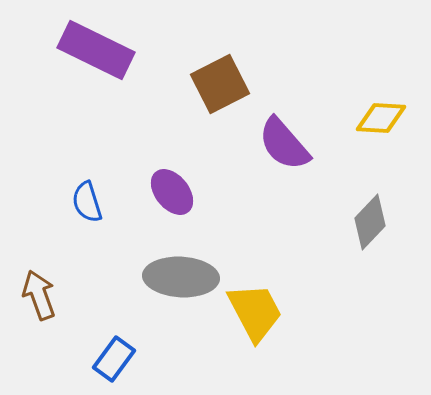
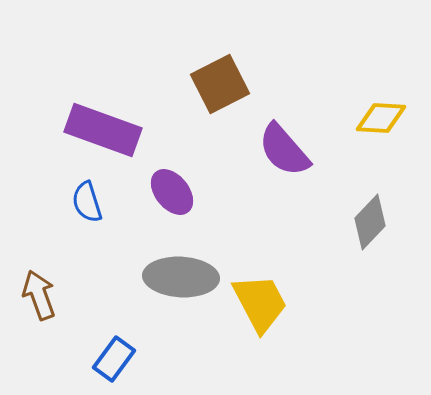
purple rectangle: moved 7 px right, 80 px down; rotated 6 degrees counterclockwise
purple semicircle: moved 6 px down
yellow trapezoid: moved 5 px right, 9 px up
